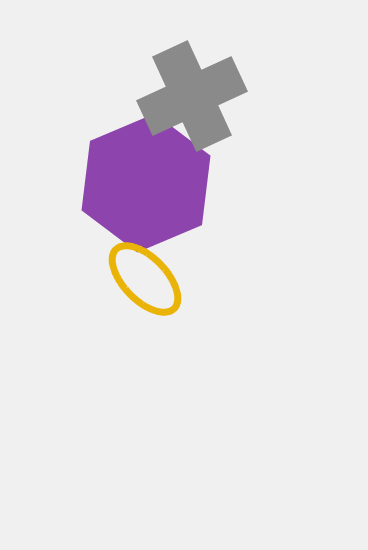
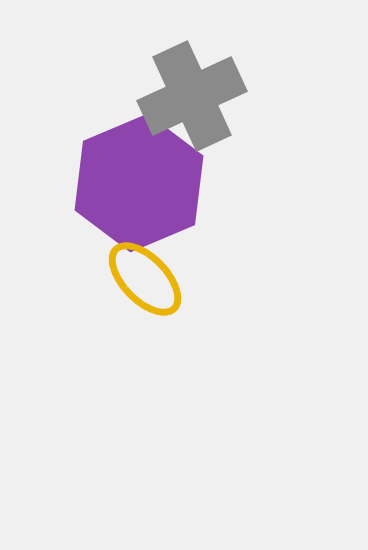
purple hexagon: moved 7 px left
